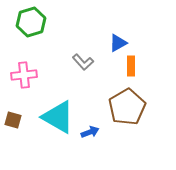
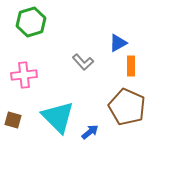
brown pentagon: rotated 18 degrees counterclockwise
cyan triangle: rotated 15 degrees clockwise
blue arrow: rotated 18 degrees counterclockwise
